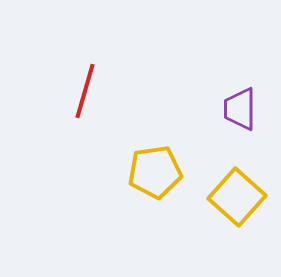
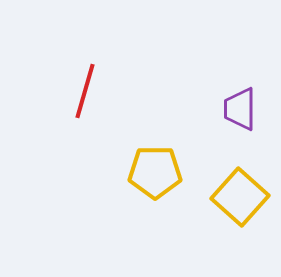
yellow pentagon: rotated 8 degrees clockwise
yellow square: moved 3 px right
